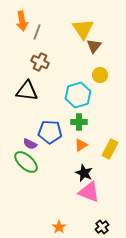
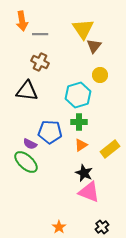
gray line: moved 3 px right, 2 px down; rotated 70 degrees clockwise
yellow rectangle: rotated 24 degrees clockwise
